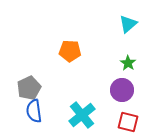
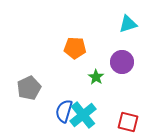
cyan triangle: rotated 24 degrees clockwise
orange pentagon: moved 5 px right, 3 px up
green star: moved 32 px left, 14 px down
purple circle: moved 28 px up
blue semicircle: moved 30 px right; rotated 25 degrees clockwise
cyan cross: moved 1 px right
